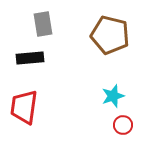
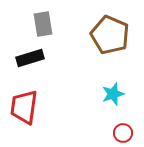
brown pentagon: rotated 9 degrees clockwise
black rectangle: rotated 12 degrees counterclockwise
cyan star: moved 2 px up
red circle: moved 8 px down
